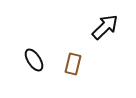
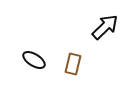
black ellipse: rotated 25 degrees counterclockwise
